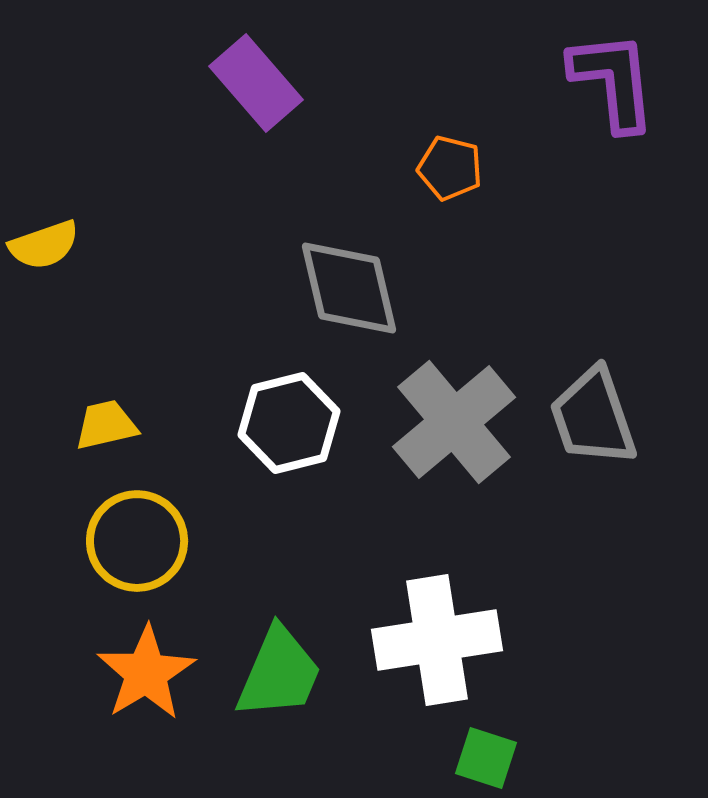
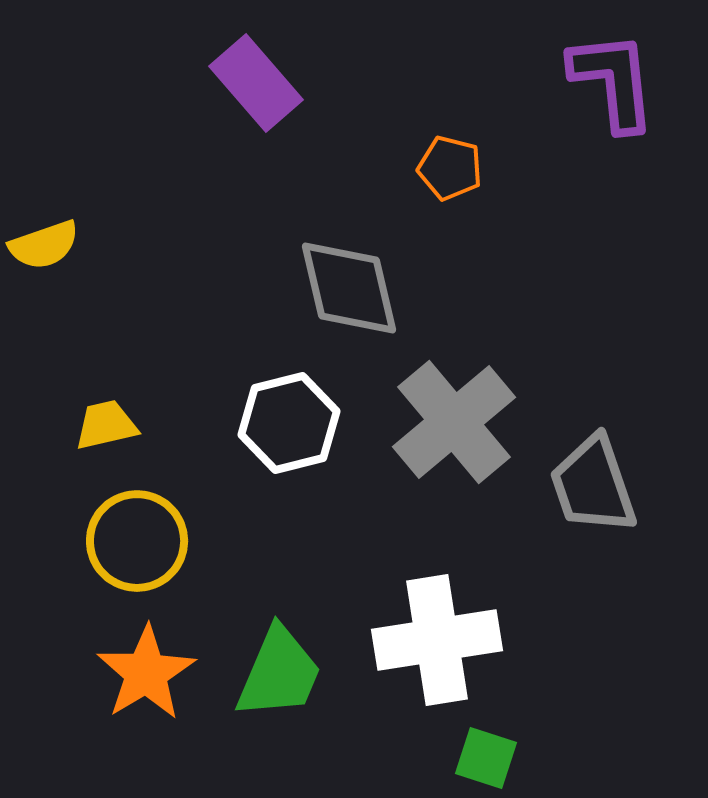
gray trapezoid: moved 68 px down
